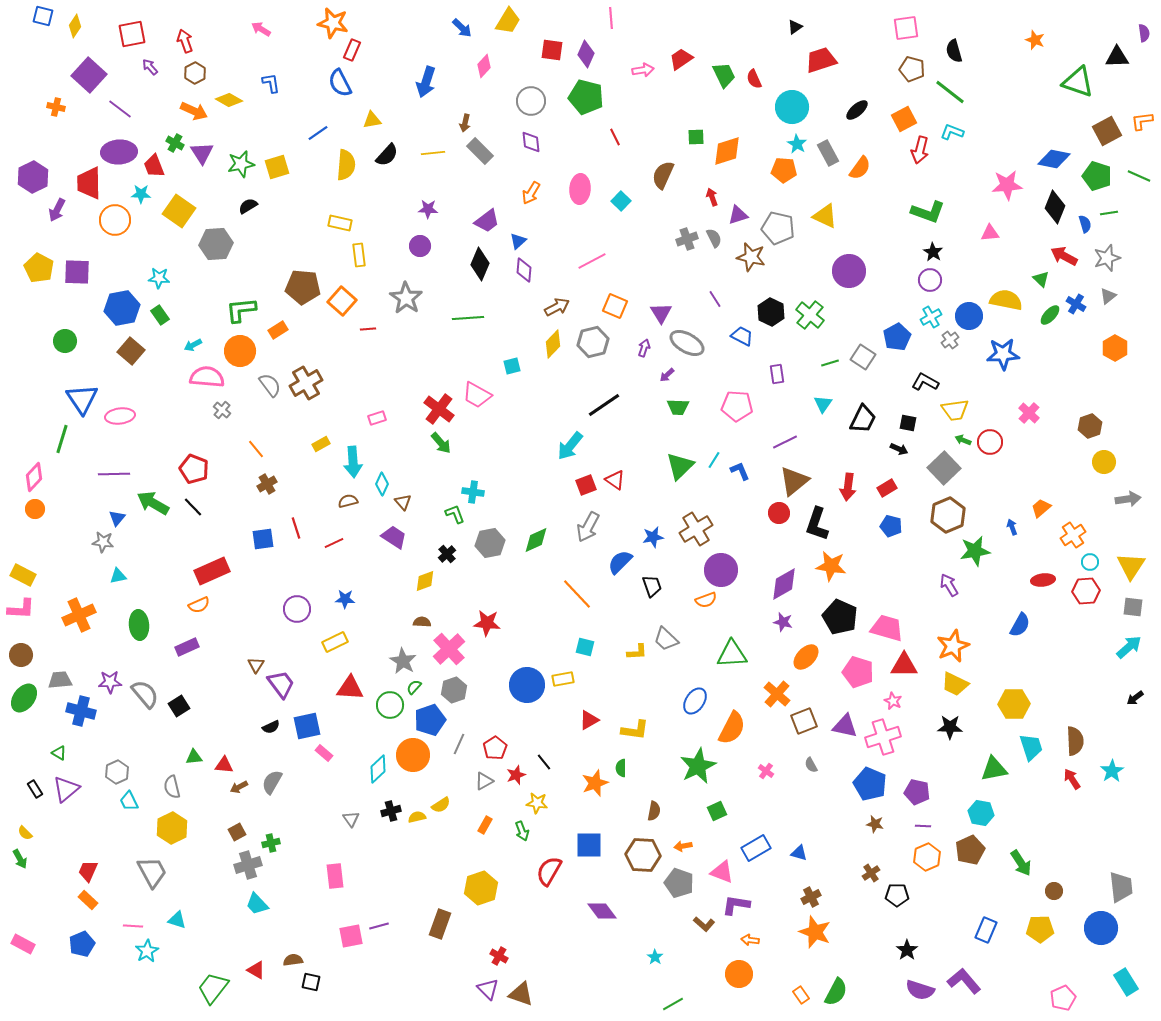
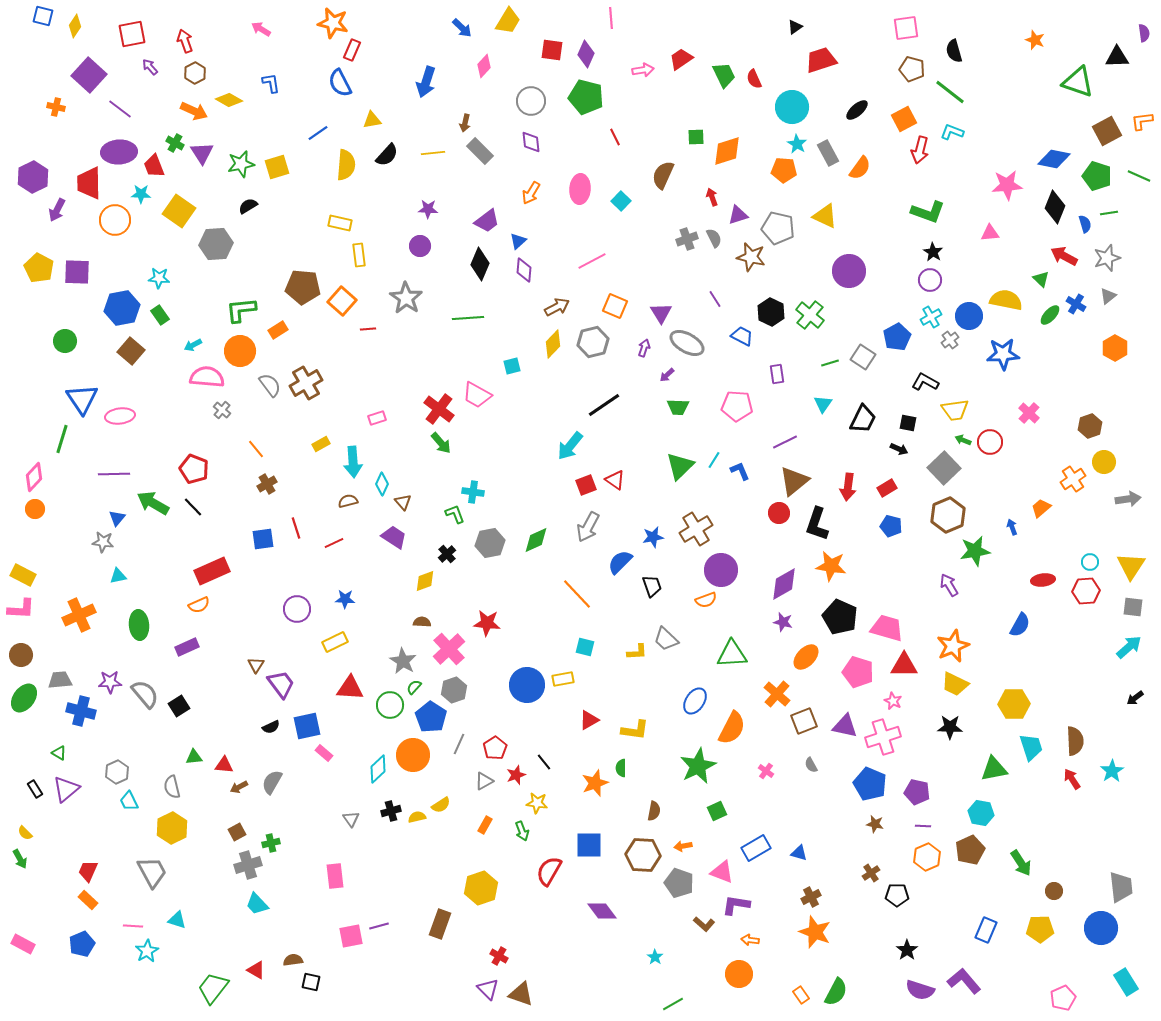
orange cross at (1073, 535): moved 56 px up
blue pentagon at (430, 720): moved 1 px right, 3 px up; rotated 20 degrees counterclockwise
